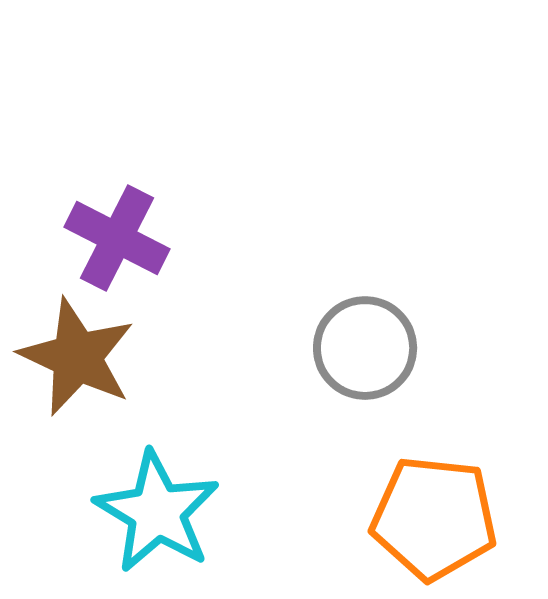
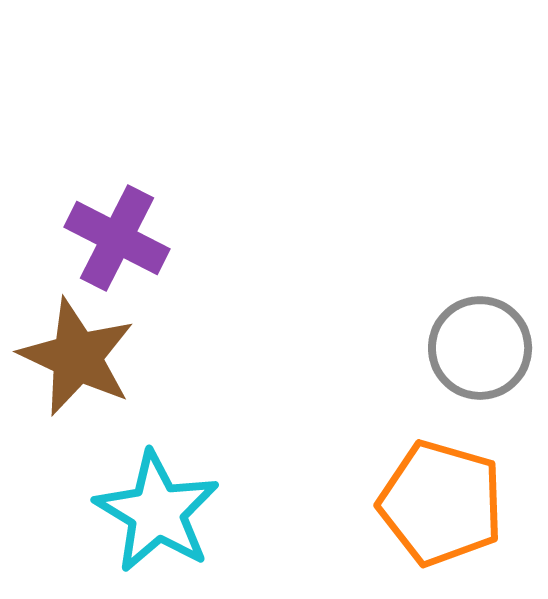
gray circle: moved 115 px right
orange pentagon: moved 7 px right, 15 px up; rotated 10 degrees clockwise
